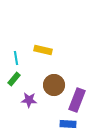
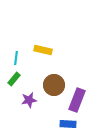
cyan line: rotated 16 degrees clockwise
purple star: rotated 14 degrees counterclockwise
